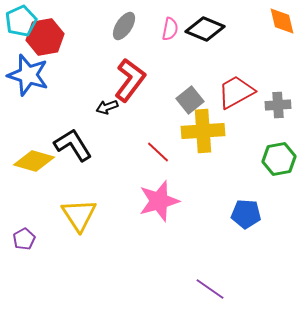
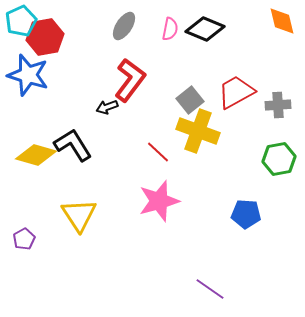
yellow cross: moved 5 px left; rotated 24 degrees clockwise
yellow diamond: moved 2 px right, 6 px up
